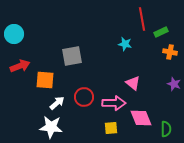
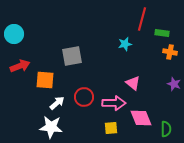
red line: rotated 25 degrees clockwise
green rectangle: moved 1 px right, 1 px down; rotated 32 degrees clockwise
cyan star: rotated 24 degrees counterclockwise
